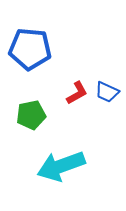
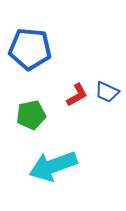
red L-shape: moved 2 px down
cyan arrow: moved 8 px left
